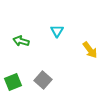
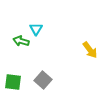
cyan triangle: moved 21 px left, 2 px up
green square: rotated 30 degrees clockwise
